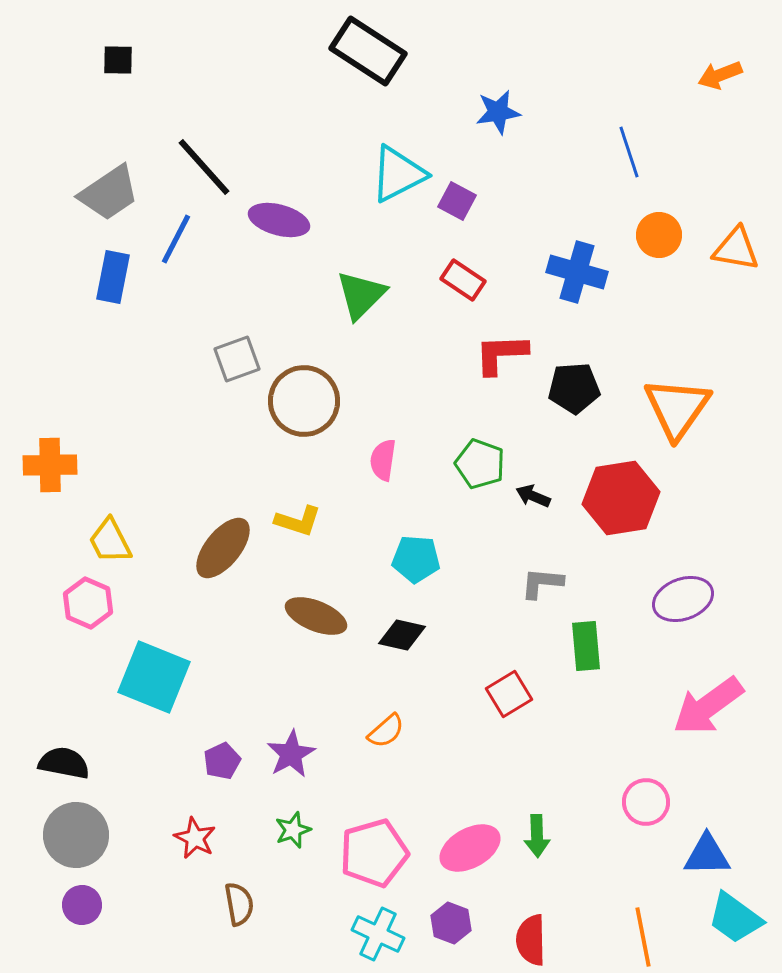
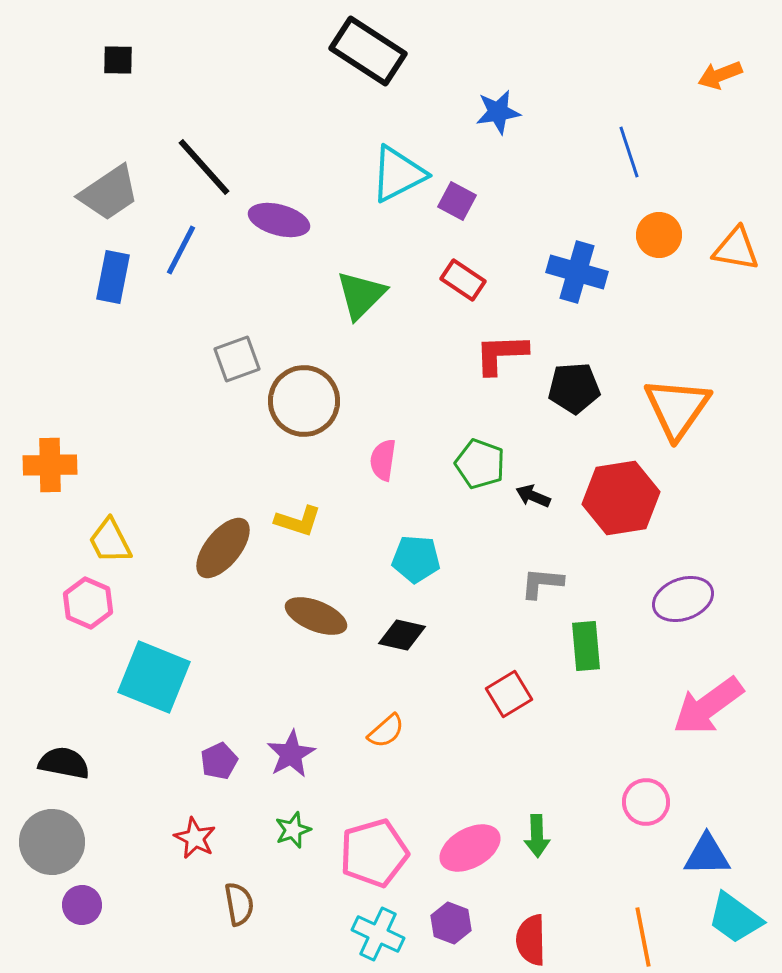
blue line at (176, 239): moved 5 px right, 11 px down
purple pentagon at (222, 761): moved 3 px left
gray circle at (76, 835): moved 24 px left, 7 px down
